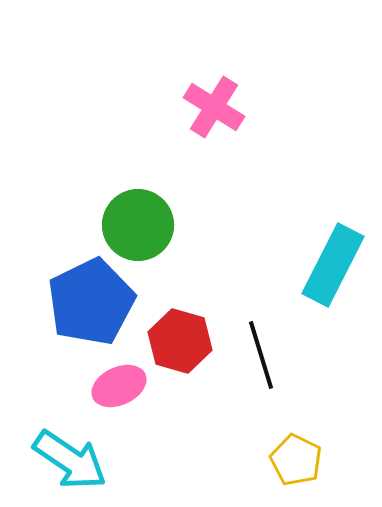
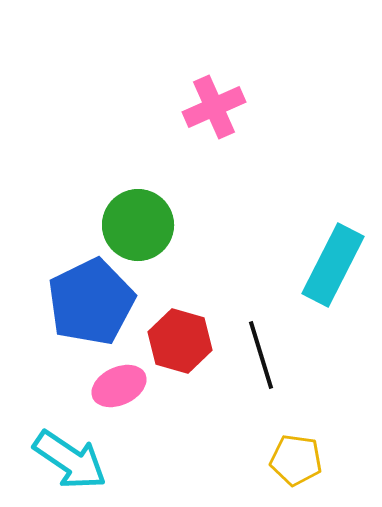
pink cross: rotated 34 degrees clockwise
yellow pentagon: rotated 18 degrees counterclockwise
